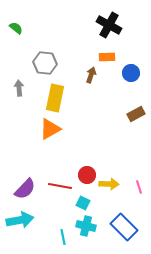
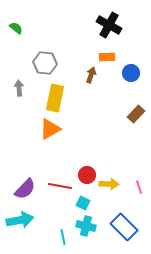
brown rectangle: rotated 18 degrees counterclockwise
